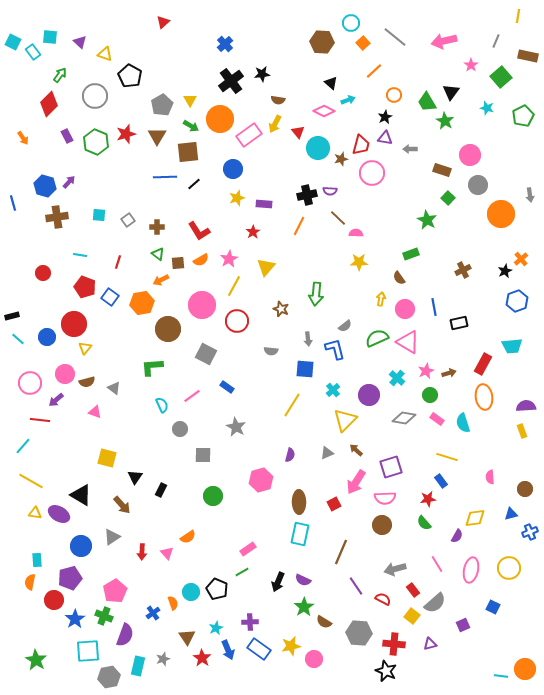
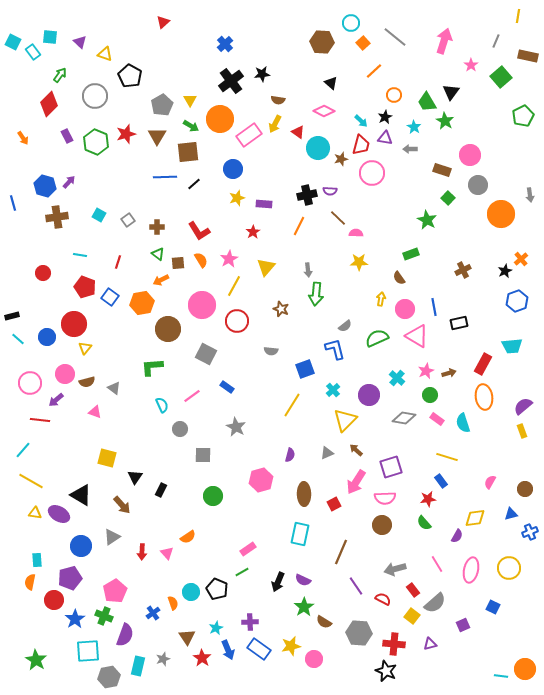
pink arrow at (444, 41): rotated 120 degrees clockwise
cyan arrow at (348, 100): moved 13 px right, 21 px down; rotated 64 degrees clockwise
cyan star at (487, 108): moved 73 px left, 19 px down; rotated 16 degrees clockwise
red triangle at (298, 132): rotated 16 degrees counterclockwise
cyan square at (99, 215): rotated 24 degrees clockwise
orange semicircle at (201, 260): rotated 91 degrees counterclockwise
gray arrow at (308, 339): moved 69 px up
pink triangle at (408, 342): moved 9 px right, 6 px up
blue square at (305, 369): rotated 24 degrees counterclockwise
purple semicircle at (526, 406): moved 3 px left; rotated 36 degrees counterclockwise
cyan line at (23, 446): moved 4 px down
pink semicircle at (490, 477): moved 5 px down; rotated 32 degrees clockwise
brown ellipse at (299, 502): moved 5 px right, 8 px up
